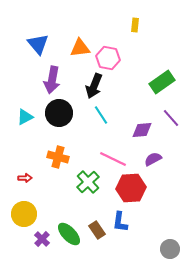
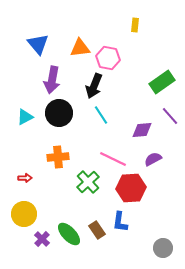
purple line: moved 1 px left, 2 px up
orange cross: rotated 20 degrees counterclockwise
gray circle: moved 7 px left, 1 px up
